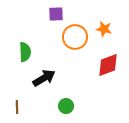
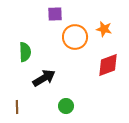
purple square: moved 1 px left
